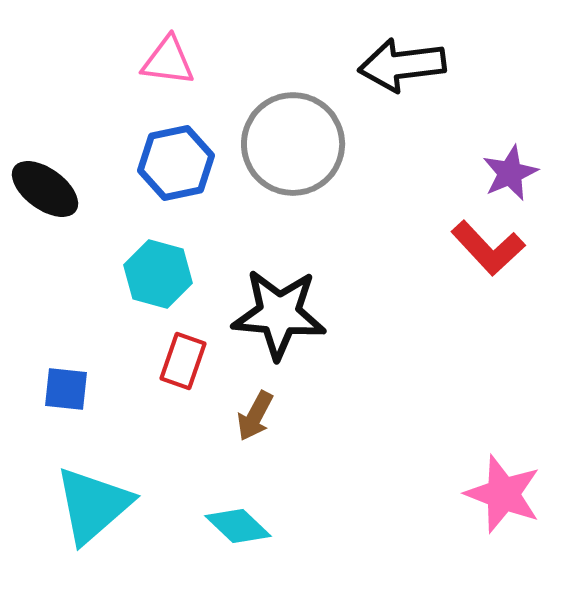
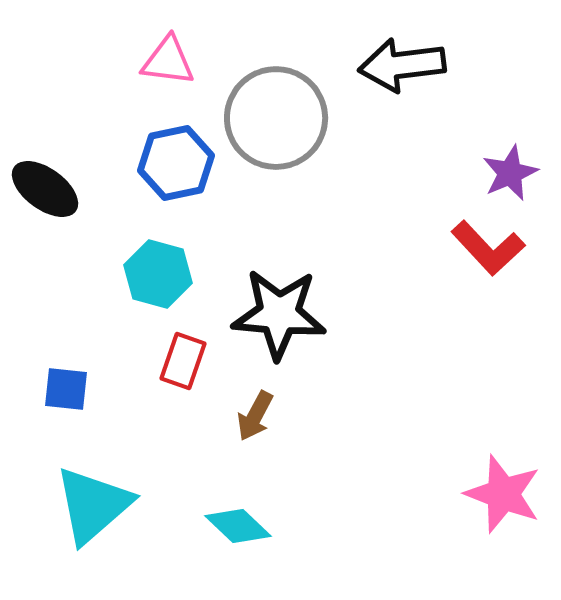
gray circle: moved 17 px left, 26 px up
